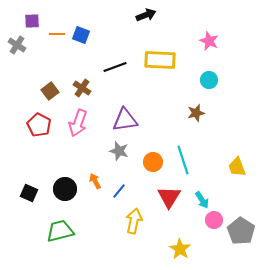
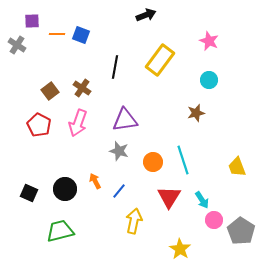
yellow rectangle: rotated 56 degrees counterclockwise
black line: rotated 60 degrees counterclockwise
